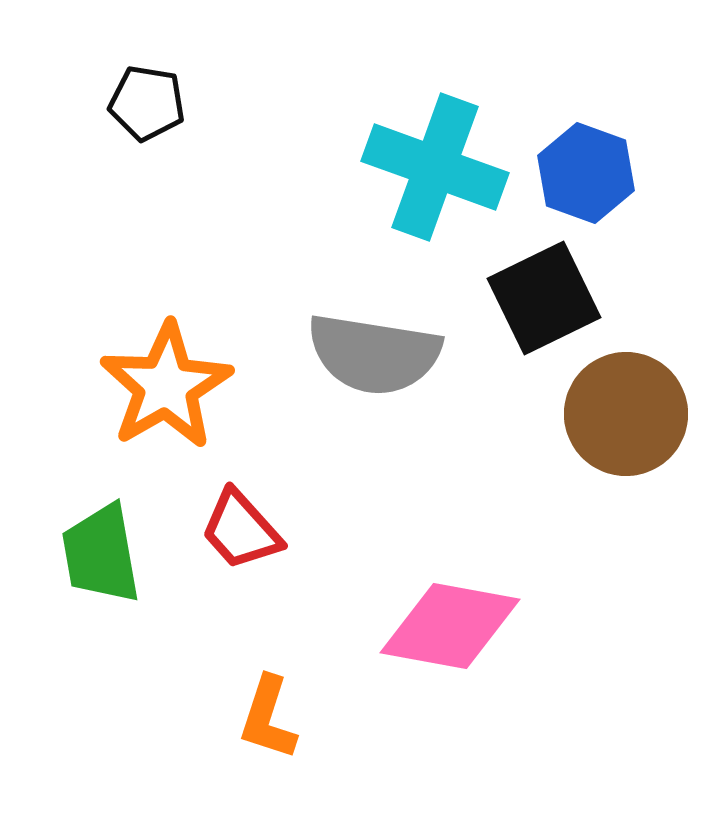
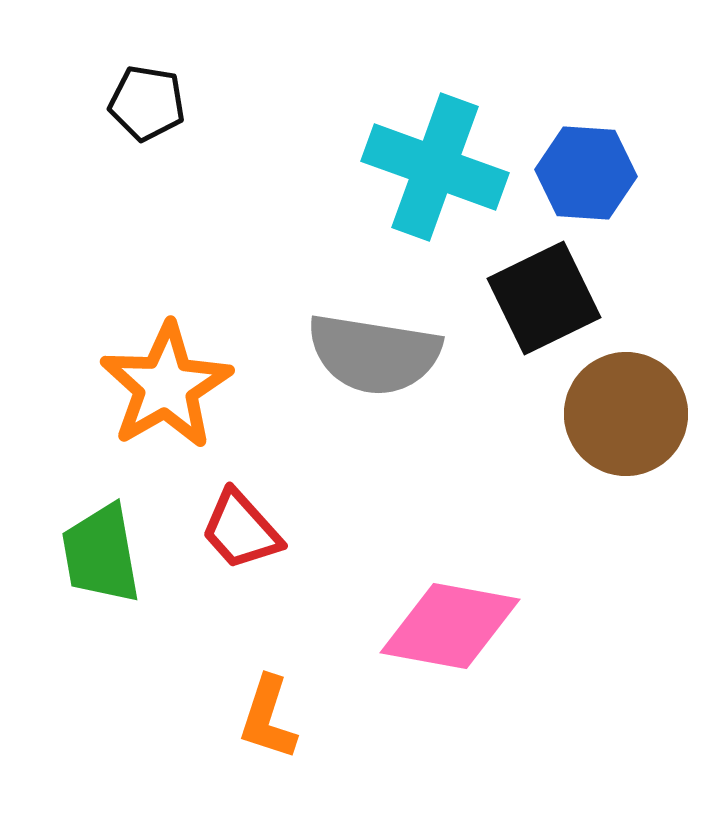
blue hexagon: rotated 16 degrees counterclockwise
